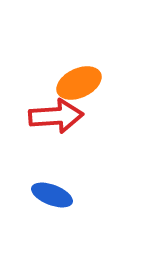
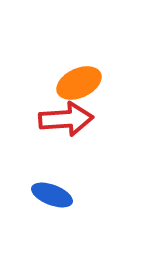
red arrow: moved 10 px right, 3 px down
